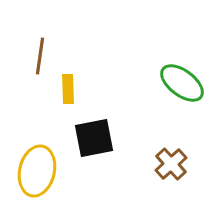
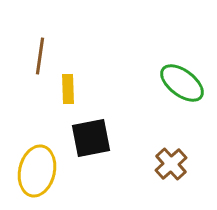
black square: moved 3 px left
